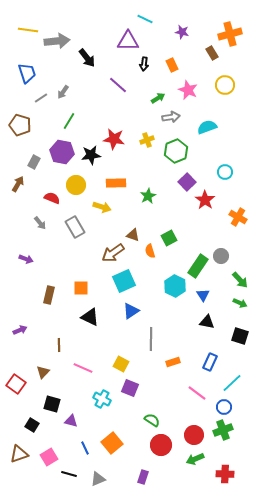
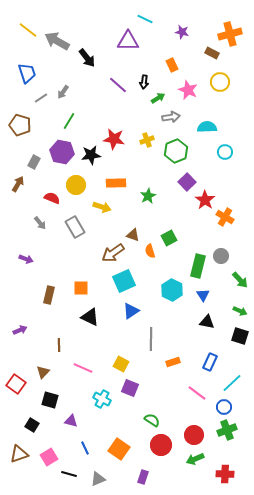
yellow line at (28, 30): rotated 30 degrees clockwise
gray arrow at (57, 41): rotated 145 degrees counterclockwise
brown rectangle at (212, 53): rotated 32 degrees counterclockwise
black arrow at (144, 64): moved 18 px down
yellow circle at (225, 85): moved 5 px left, 3 px up
cyan semicircle at (207, 127): rotated 18 degrees clockwise
cyan circle at (225, 172): moved 20 px up
orange cross at (238, 217): moved 13 px left
green rectangle at (198, 266): rotated 20 degrees counterclockwise
cyan hexagon at (175, 286): moved 3 px left, 4 px down
green arrow at (240, 303): moved 8 px down
black square at (52, 404): moved 2 px left, 4 px up
green cross at (223, 430): moved 4 px right
orange square at (112, 443): moved 7 px right, 6 px down; rotated 15 degrees counterclockwise
